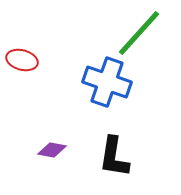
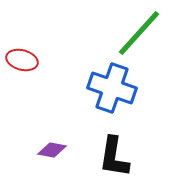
blue cross: moved 5 px right, 6 px down
